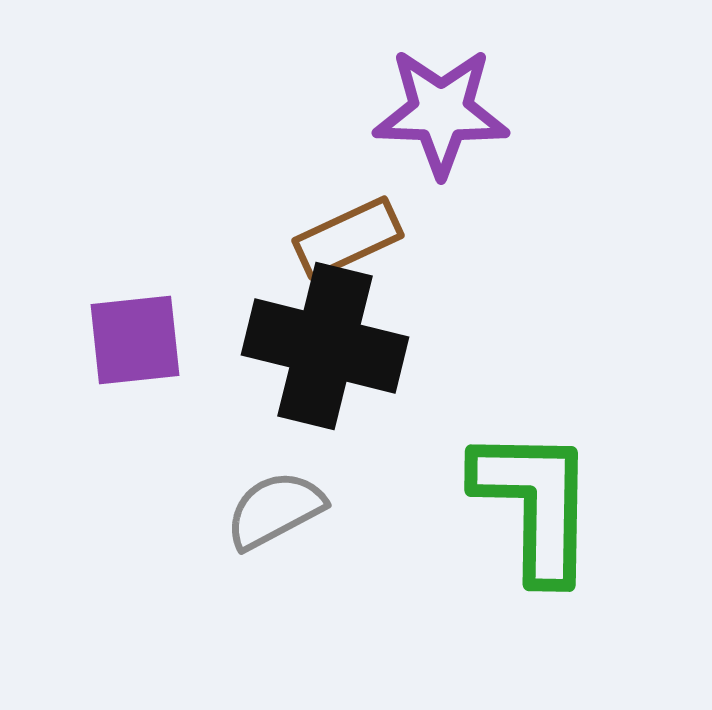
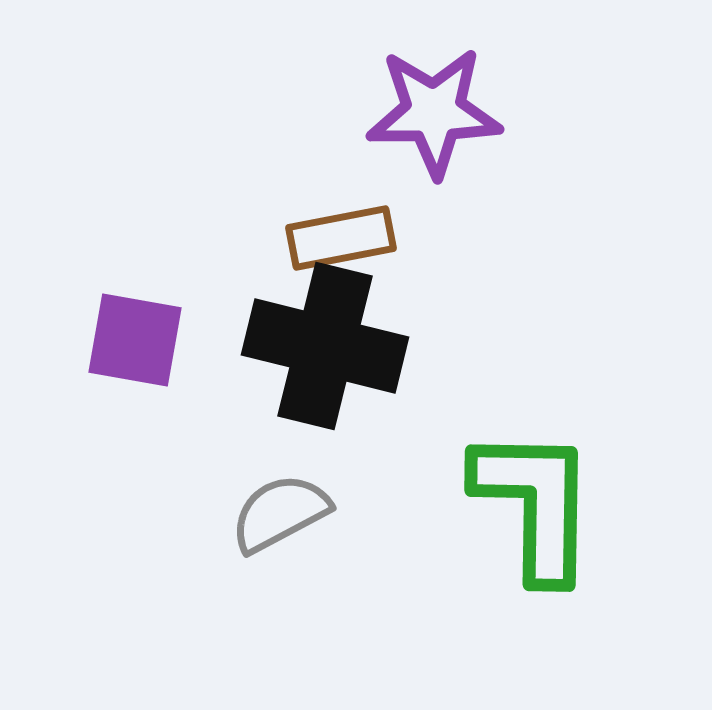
purple star: moved 7 px left; rotated 3 degrees counterclockwise
brown rectangle: moved 7 px left; rotated 14 degrees clockwise
purple square: rotated 16 degrees clockwise
gray semicircle: moved 5 px right, 3 px down
